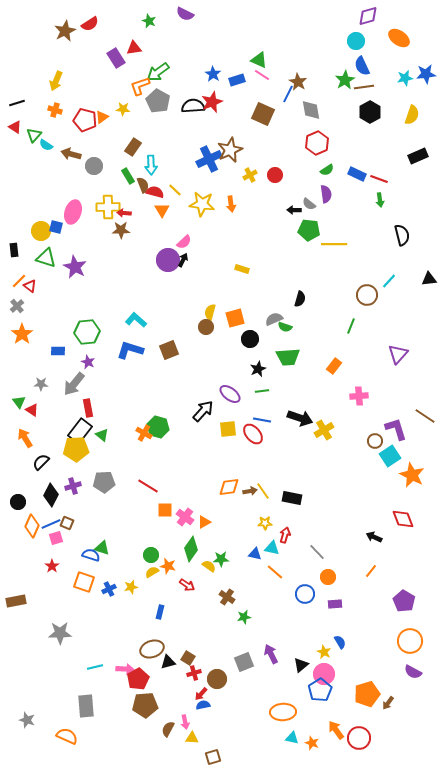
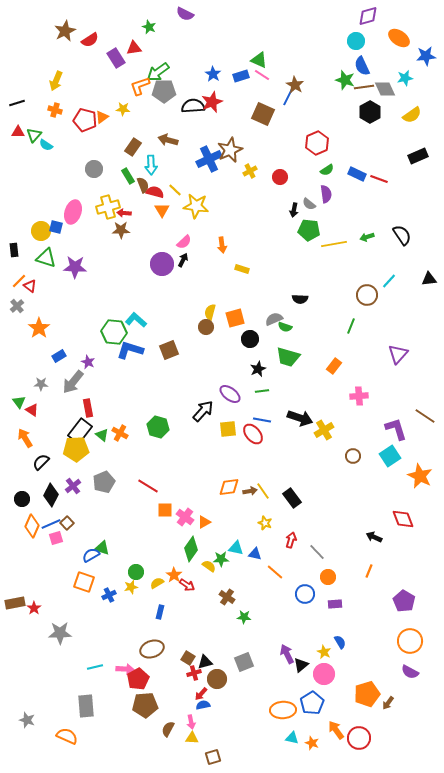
green star at (149, 21): moved 6 px down
red semicircle at (90, 24): moved 16 px down
blue star at (426, 74): moved 18 px up
blue rectangle at (237, 80): moved 4 px right, 4 px up
green star at (345, 80): rotated 24 degrees counterclockwise
brown star at (298, 82): moved 3 px left, 3 px down
blue line at (288, 94): moved 3 px down
gray pentagon at (158, 101): moved 6 px right, 10 px up; rotated 30 degrees counterclockwise
gray diamond at (311, 110): moved 74 px right, 21 px up; rotated 15 degrees counterclockwise
yellow semicircle at (412, 115): rotated 36 degrees clockwise
red triangle at (15, 127): moved 3 px right, 5 px down; rotated 32 degrees counterclockwise
brown arrow at (71, 154): moved 97 px right, 14 px up
gray circle at (94, 166): moved 3 px down
yellow cross at (250, 175): moved 4 px up
red circle at (275, 175): moved 5 px right, 2 px down
green arrow at (380, 200): moved 13 px left, 37 px down; rotated 80 degrees clockwise
yellow star at (202, 204): moved 6 px left, 2 px down
orange arrow at (231, 204): moved 9 px left, 41 px down
yellow cross at (108, 207): rotated 15 degrees counterclockwise
black arrow at (294, 210): rotated 80 degrees counterclockwise
black semicircle at (402, 235): rotated 20 degrees counterclockwise
yellow line at (334, 244): rotated 10 degrees counterclockwise
purple circle at (168, 260): moved 6 px left, 4 px down
purple star at (75, 267): rotated 25 degrees counterclockwise
black semicircle at (300, 299): rotated 77 degrees clockwise
green hexagon at (87, 332): moved 27 px right; rotated 10 degrees clockwise
orange star at (22, 334): moved 17 px right, 6 px up
blue rectangle at (58, 351): moved 1 px right, 5 px down; rotated 32 degrees counterclockwise
green trapezoid at (288, 357): rotated 20 degrees clockwise
gray arrow at (74, 384): moved 1 px left, 2 px up
orange cross at (144, 433): moved 24 px left
brown circle at (375, 441): moved 22 px left, 15 px down
orange star at (412, 475): moved 8 px right, 1 px down
gray pentagon at (104, 482): rotated 20 degrees counterclockwise
purple cross at (73, 486): rotated 21 degrees counterclockwise
black rectangle at (292, 498): rotated 42 degrees clockwise
black circle at (18, 502): moved 4 px right, 3 px up
brown square at (67, 523): rotated 24 degrees clockwise
yellow star at (265, 523): rotated 24 degrees clockwise
red arrow at (285, 535): moved 6 px right, 5 px down
cyan triangle at (272, 548): moved 36 px left
blue semicircle at (91, 555): rotated 48 degrees counterclockwise
green circle at (151, 555): moved 15 px left, 17 px down
red star at (52, 566): moved 18 px left, 42 px down
orange star at (168, 566): moved 6 px right, 9 px down; rotated 21 degrees clockwise
orange line at (371, 571): moved 2 px left; rotated 16 degrees counterclockwise
yellow semicircle at (152, 572): moved 5 px right, 11 px down
blue cross at (109, 589): moved 6 px down
brown rectangle at (16, 601): moved 1 px left, 2 px down
green star at (244, 617): rotated 16 degrees clockwise
purple arrow at (271, 654): moved 16 px right
black triangle at (168, 662): moved 37 px right
purple semicircle at (413, 672): moved 3 px left
blue pentagon at (320, 690): moved 8 px left, 13 px down
orange ellipse at (283, 712): moved 2 px up
pink arrow at (185, 722): moved 6 px right
